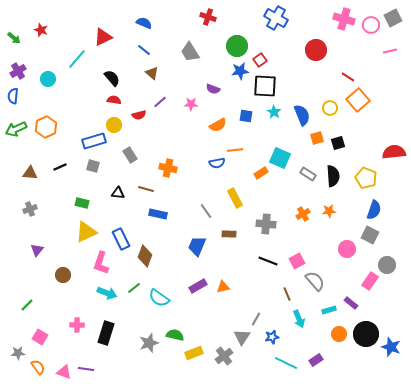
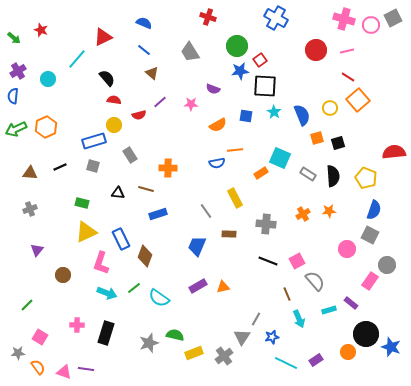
pink line at (390, 51): moved 43 px left
black semicircle at (112, 78): moved 5 px left
orange cross at (168, 168): rotated 12 degrees counterclockwise
blue rectangle at (158, 214): rotated 30 degrees counterclockwise
orange circle at (339, 334): moved 9 px right, 18 px down
